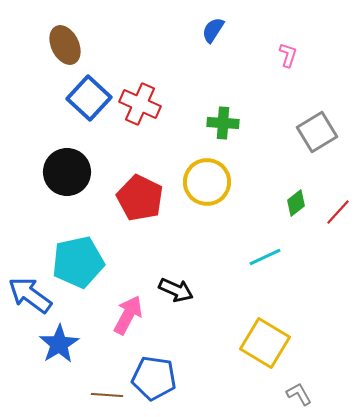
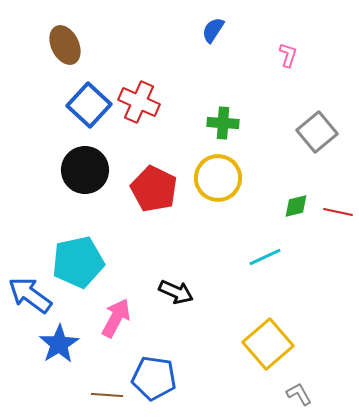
blue square: moved 7 px down
red cross: moved 1 px left, 2 px up
gray square: rotated 9 degrees counterclockwise
black circle: moved 18 px right, 2 px up
yellow circle: moved 11 px right, 4 px up
red pentagon: moved 14 px right, 9 px up
green diamond: moved 3 px down; rotated 24 degrees clockwise
red line: rotated 60 degrees clockwise
black arrow: moved 2 px down
pink arrow: moved 12 px left, 3 px down
yellow square: moved 3 px right, 1 px down; rotated 18 degrees clockwise
